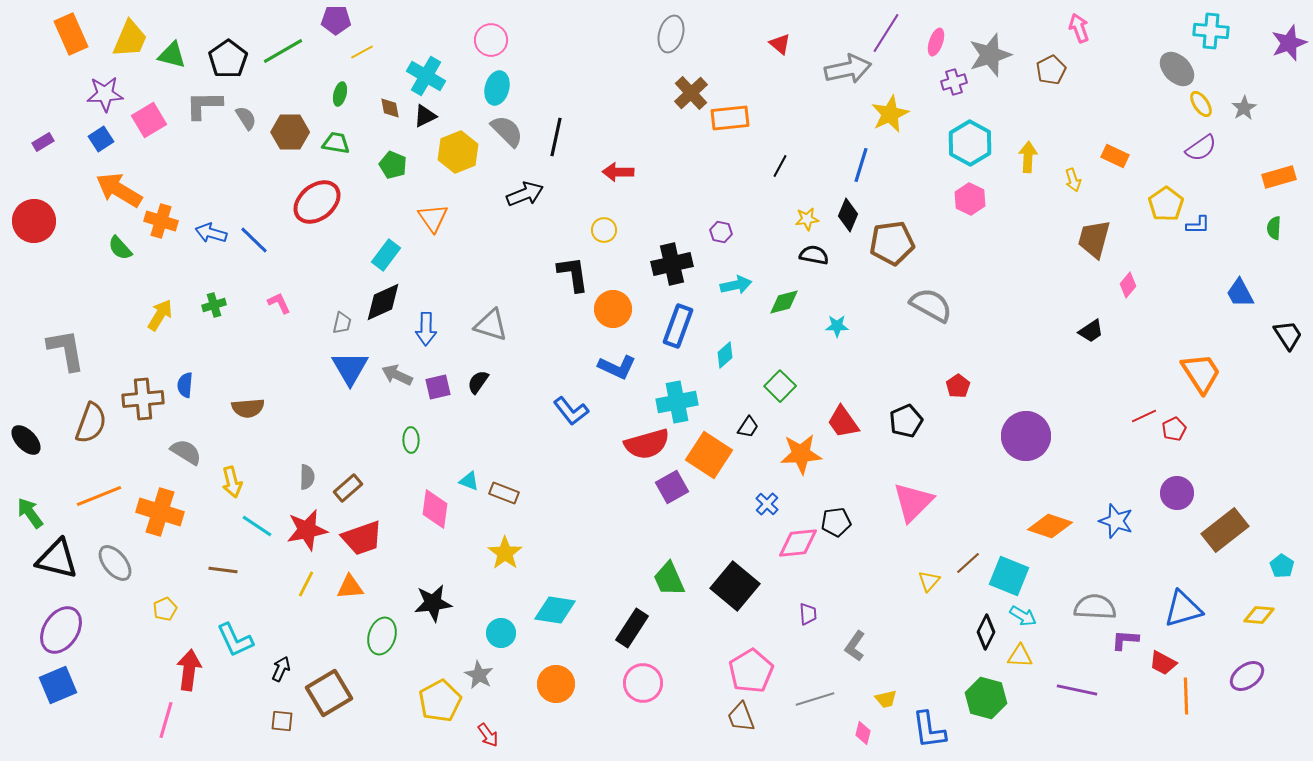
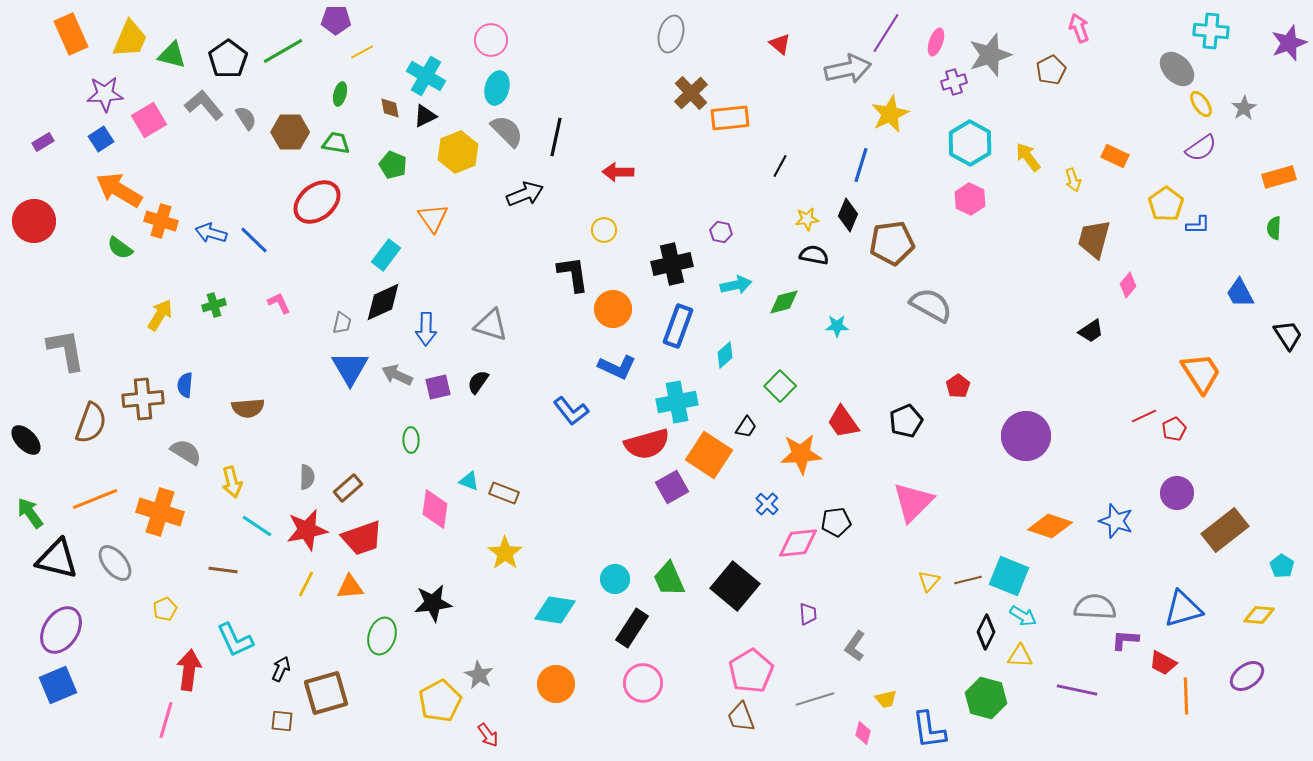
gray L-shape at (204, 105): rotated 51 degrees clockwise
yellow arrow at (1028, 157): rotated 40 degrees counterclockwise
green semicircle at (120, 248): rotated 12 degrees counterclockwise
black trapezoid at (748, 427): moved 2 px left
orange line at (99, 496): moved 4 px left, 3 px down
brown line at (968, 563): moved 17 px down; rotated 28 degrees clockwise
cyan circle at (501, 633): moved 114 px right, 54 px up
brown square at (329, 693): moved 3 px left; rotated 15 degrees clockwise
